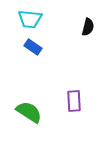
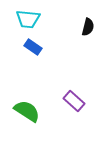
cyan trapezoid: moved 2 px left
purple rectangle: rotated 45 degrees counterclockwise
green semicircle: moved 2 px left, 1 px up
